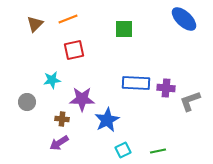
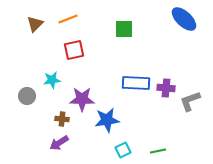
gray circle: moved 6 px up
blue star: rotated 20 degrees clockwise
